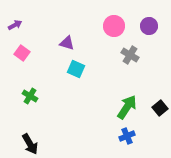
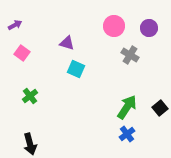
purple circle: moved 2 px down
green cross: rotated 21 degrees clockwise
blue cross: moved 2 px up; rotated 14 degrees counterclockwise
black arrow: rotated 15 degrees clockwise
